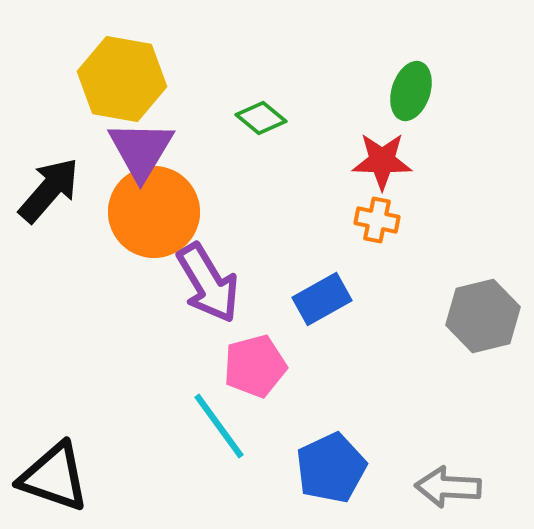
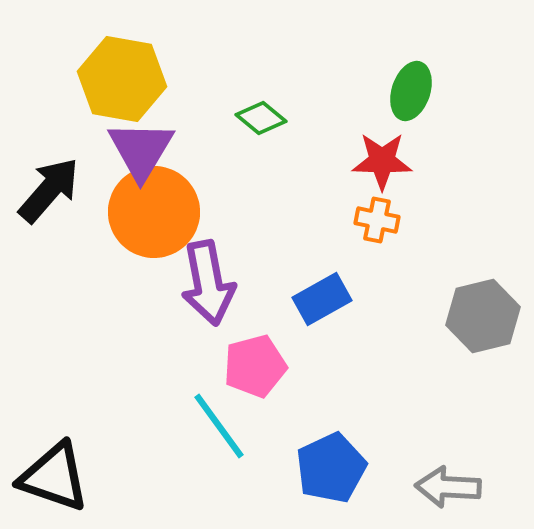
purple arrow: rotated 20 degrees clockwise
